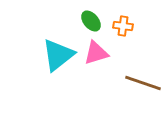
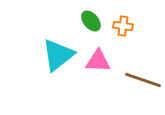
pink triangle: moved 2 px right, 8 px down; rotated 20 degrees clockwise
brown line: moved 3 px up
